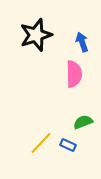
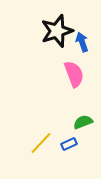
black star: moved 21 px right, 4 px up
pink semicircle: rotated 20 degrees counterclockwise
blue rectangle: moved 1 px right, 1 px up; rotated 49 degrees counterclockwise
